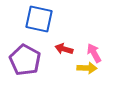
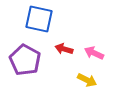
pink arrow: rotated 36 degrees counterclockwise
yellow arrow: moved 12 px down; rotated 24 degrees clockwise
